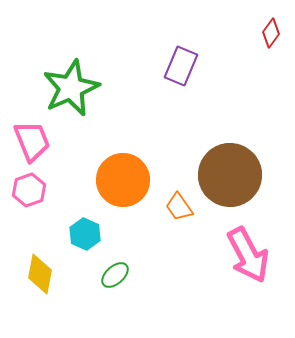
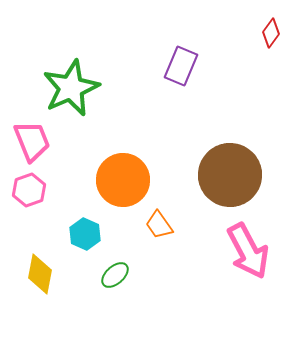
orange trapezoid: moved 20 px left, 18 px down
pink arrow: moved 4 px up
